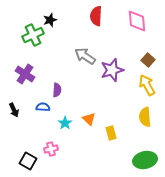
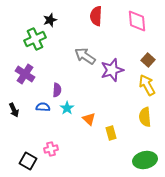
green cross: moved 2 px right, 4 px down
cyan star: moved 2 px right, 15 px up
